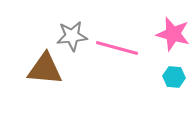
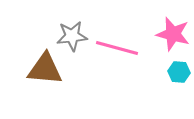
cyan hexagon: moved 5 px right, 5 px up
